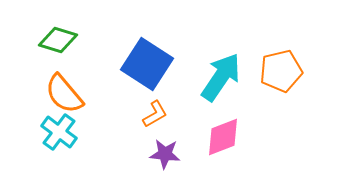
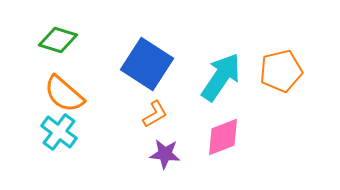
orange semicircle: rotated 9 degrees counterclockwise
